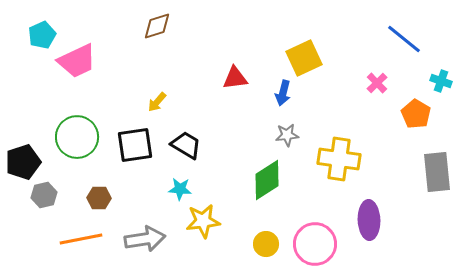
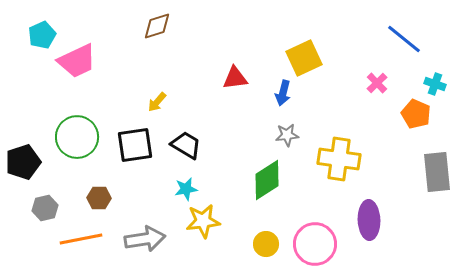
cyan cross: moved 6 px left, 3 px down
orange pentagon: rotated 8 degrees counterclockwise
cyan star: moved 6 px right; rotated 15 degrees counterclockwise
gray hexagon: moved 1 px right, 13 px down
